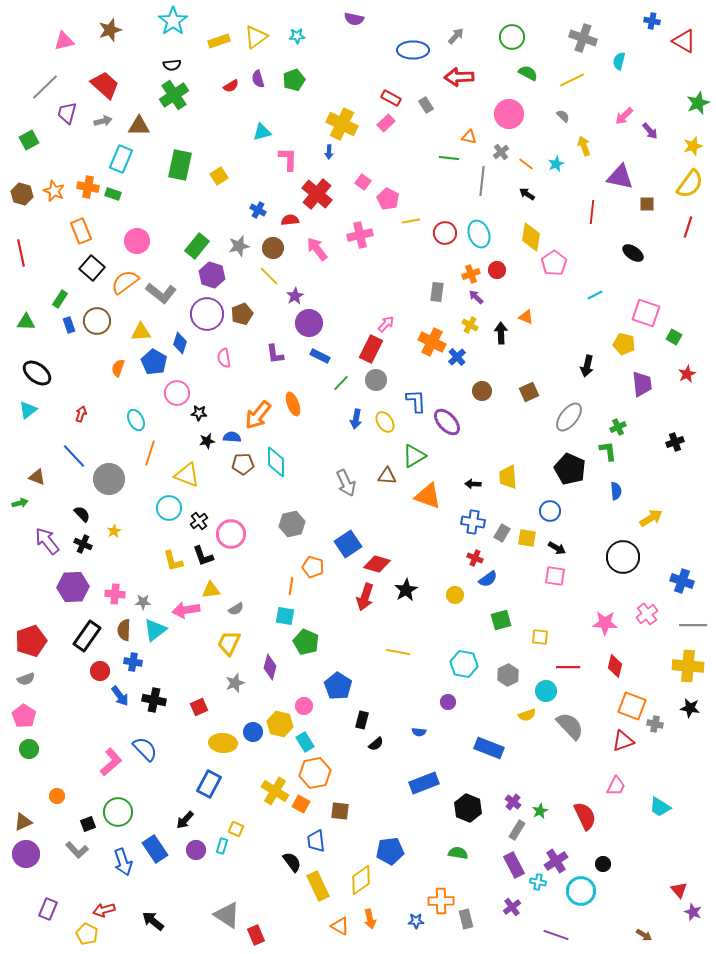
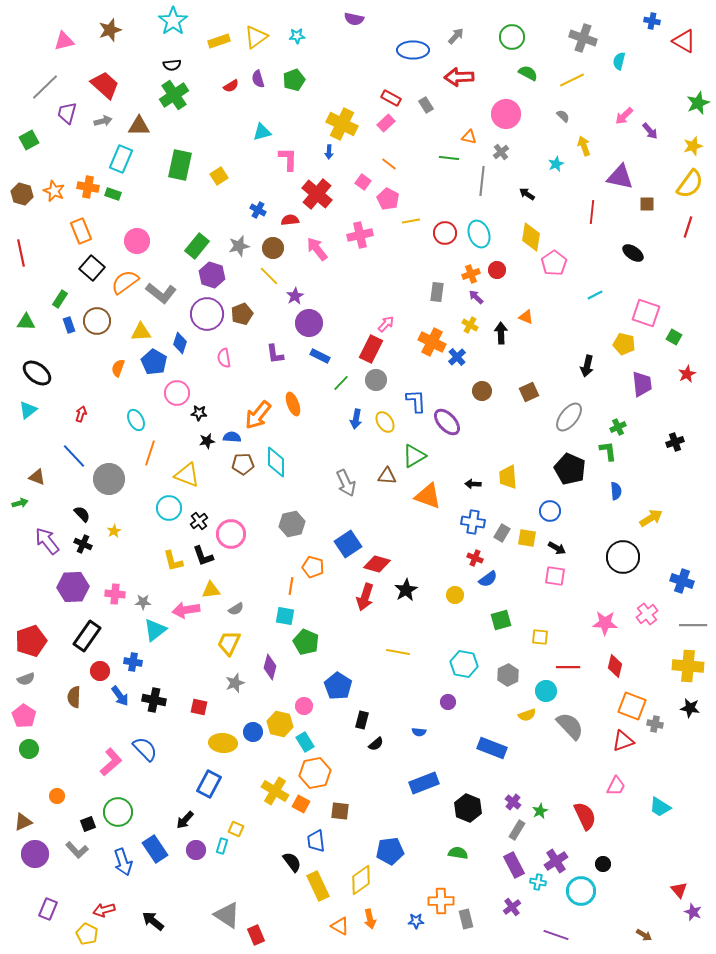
pink circle at (509, 114): moved 3 px left
orange line at (526, 164): moved 137 px left
brown semicircle at (124, 630): moved 50 px left, 67 px down
red square at (199, 707): rotated 36 degrees clockwise
blue rectangle at (489, 748): moved 3 px right
purple circle at (26, 854): moved 9 px right
